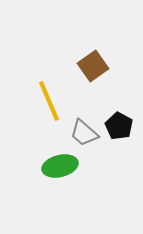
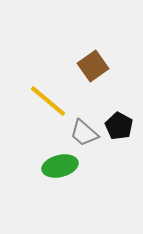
yellow line: moved 1 px left; rotated 27 degrees counterclockwise
